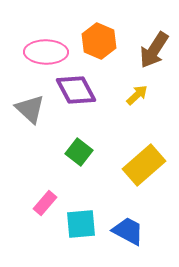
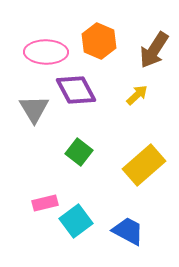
gray triangle: moved 4 px right; rotated 16 degrees clockwise
pink rectangle: rotated 35 degrees clockwise
cyan square: moved 5 px left, 3 px up; rotated 32 degrees counterclockwise
